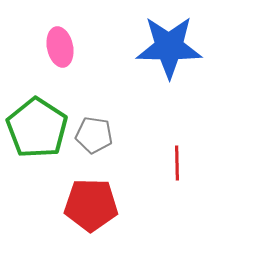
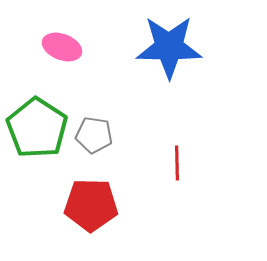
pink ellipse: moved 2 px right; rotated 57 degrees counterclockwise
